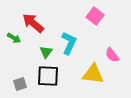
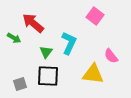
pink semicircle: moved 1 px left, 1 px down
